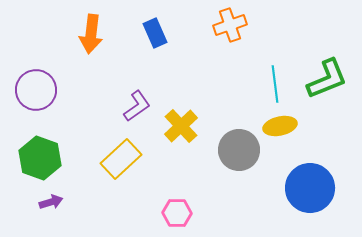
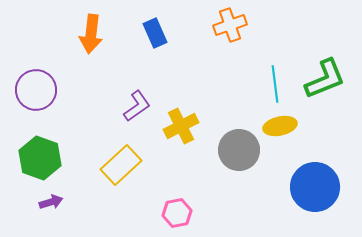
green L-shape: moved 2 px left
yellow cross: rotated 16 degrees clockwise
yellow rectangle: moved 6 px down
blue circle: moved 5 px right, 1 px up
pink hexagon: rotated 12 degrees counterclockwise
